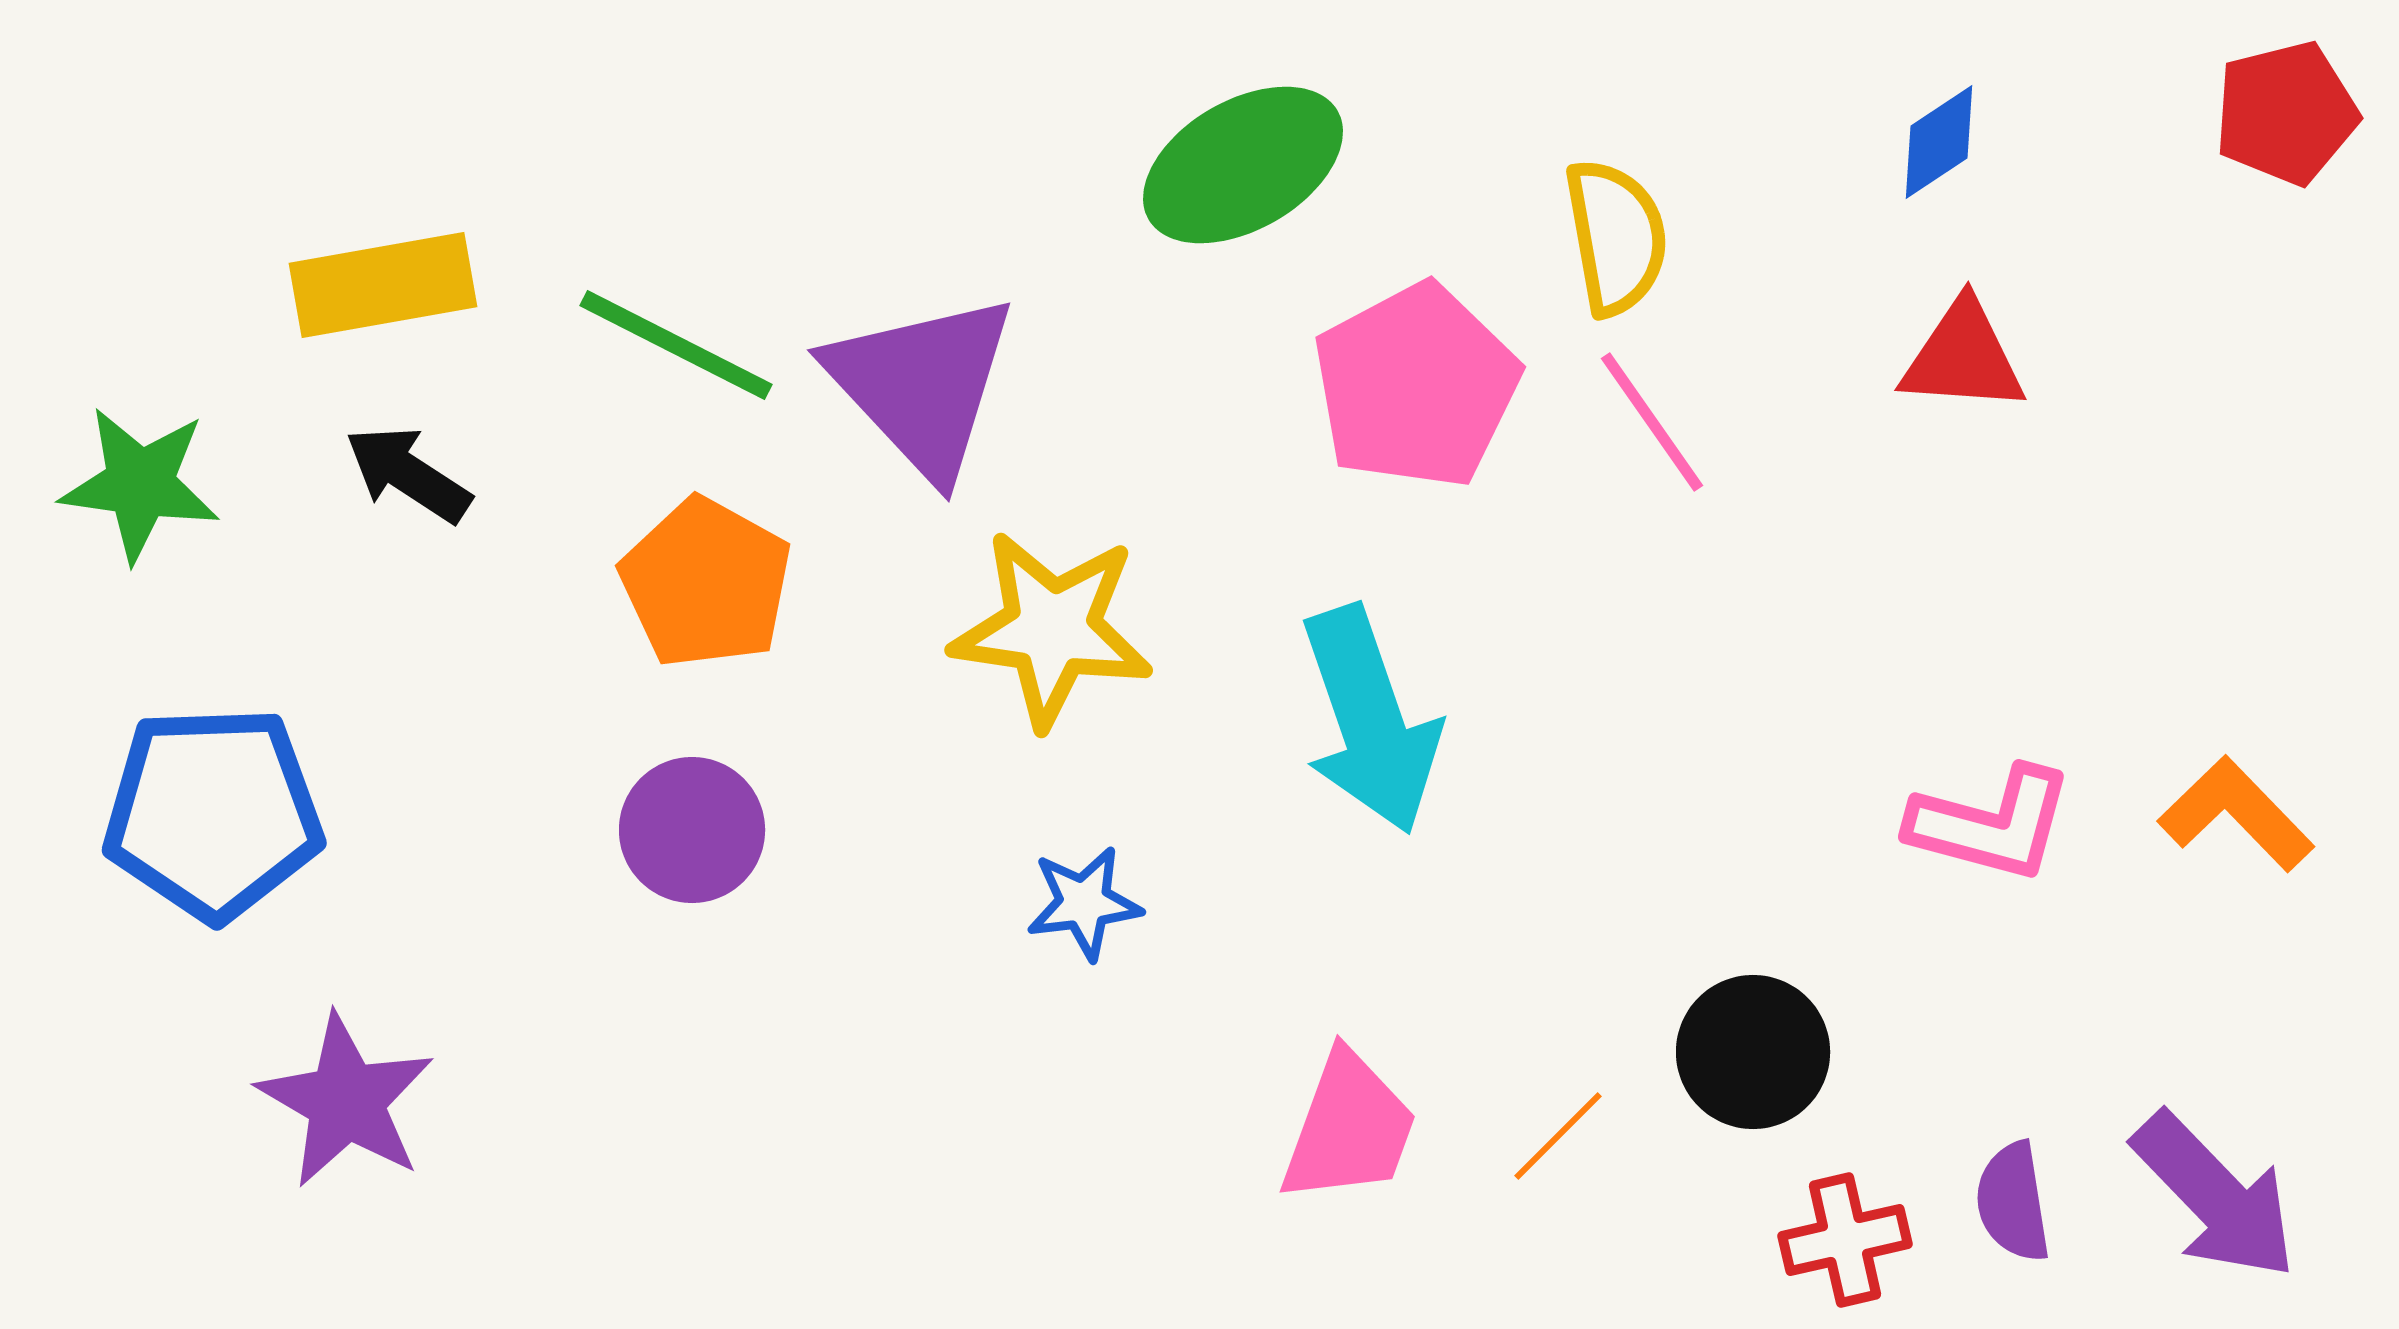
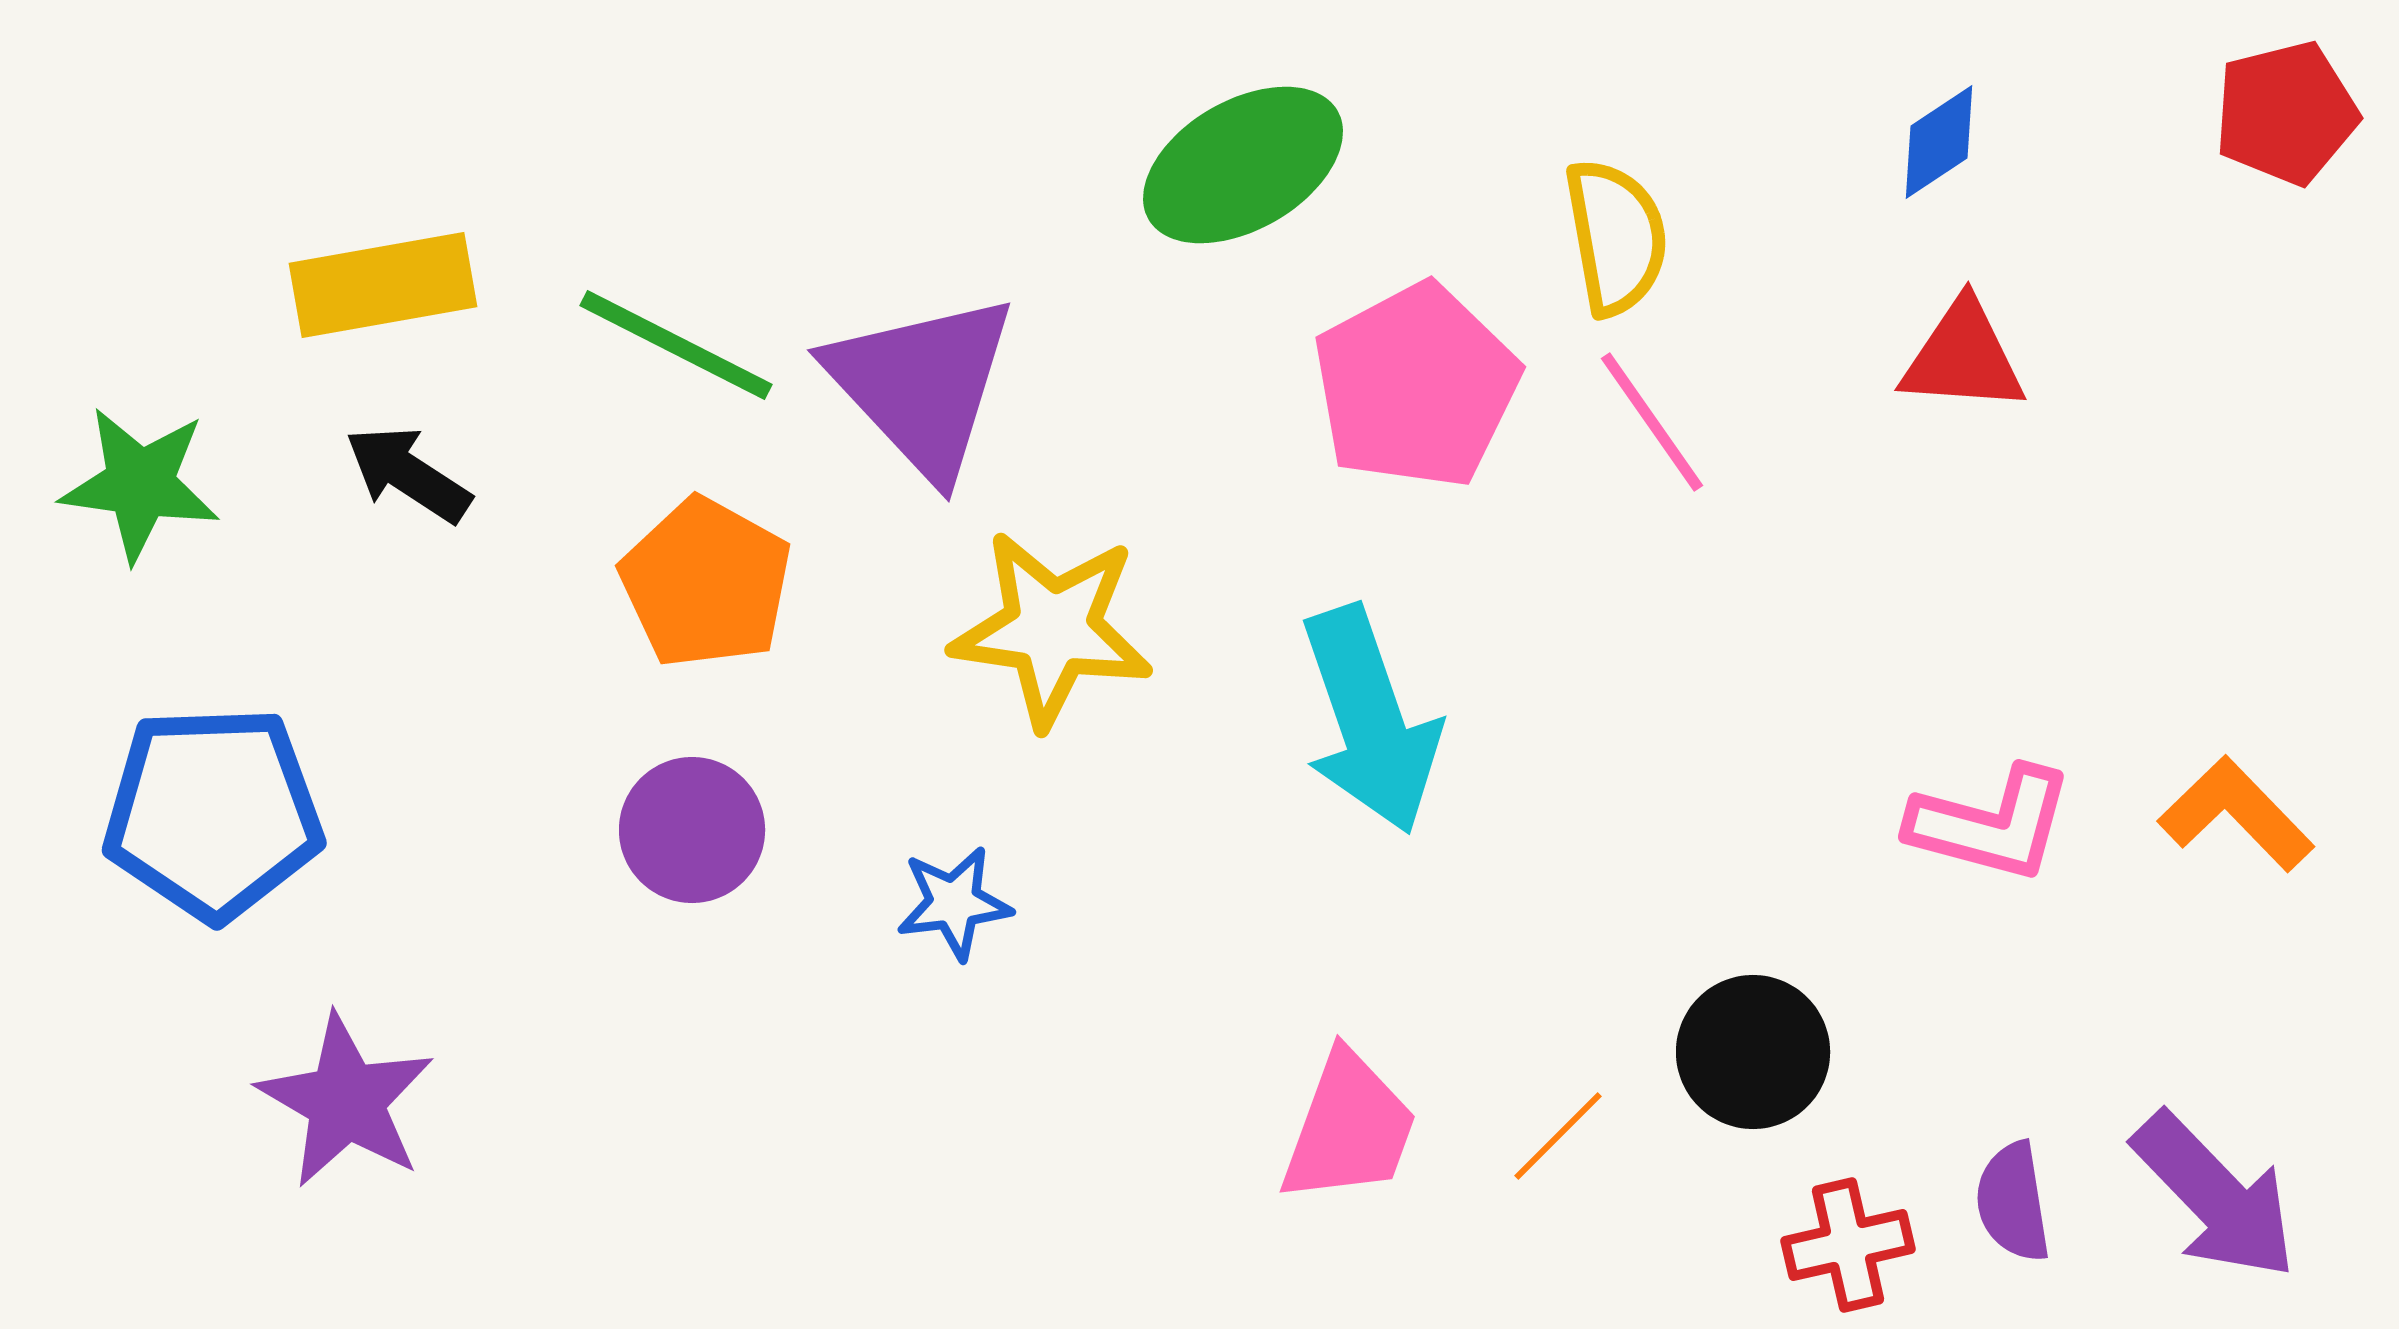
blue star: moved 130 px left
red cross: moved 3 px right, 5 px down
